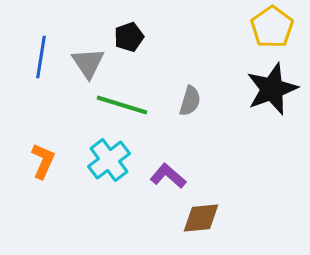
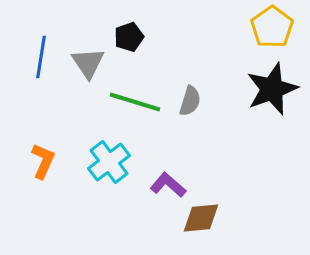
green line: moved 13 px right, 3 px up
cyan cross: moved 2 px down
purple L-shape: moved 9 px down
